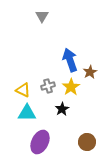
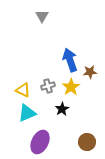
brown star: rotated 24 degrees clockwise
cyan triangle: rotated 24 degrees counterclockwise
